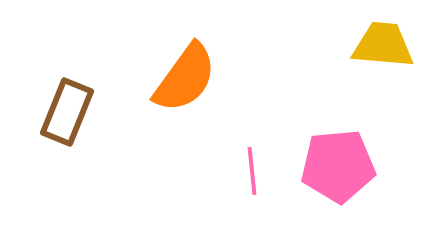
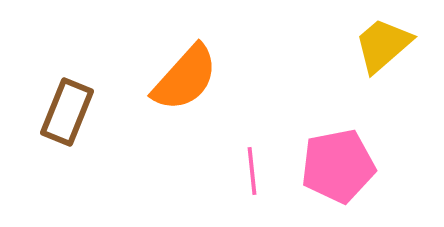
yellow trapezoid: rotated 46 degrees counterclockwise
orange semicircle: rotated 6 degrees clockwise
pink pentagon: rotated 6 degrees counterclockwise
